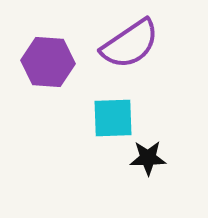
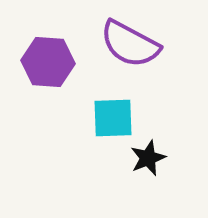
purple semicircle: rotated 62 degrees clockwise
black star: rotated 21 degrees counterclockwise
